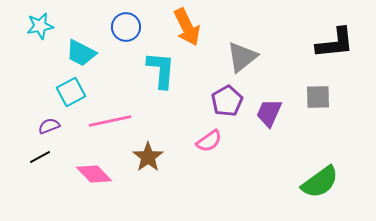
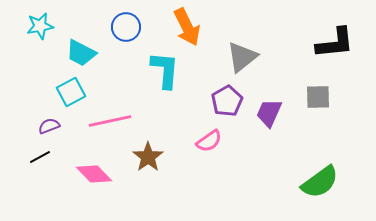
cyan L-shape: moved 4 px right
